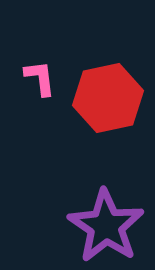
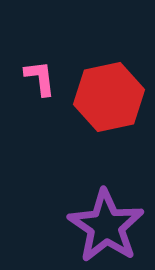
red hexagon: moved 1 px right, 1 px up
